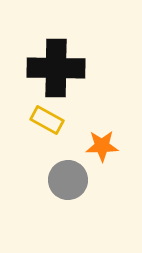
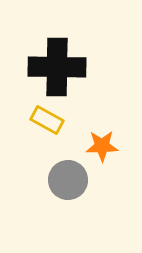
black cross: moved 1 px right, 1 px up
